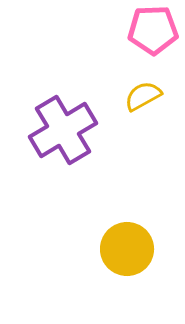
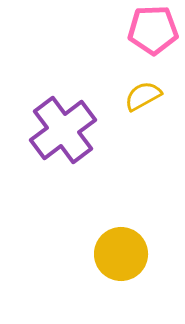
purple cross: rotated 6 degrees counterclockwise
yellow circle: moved 6 px left, 5 px down
